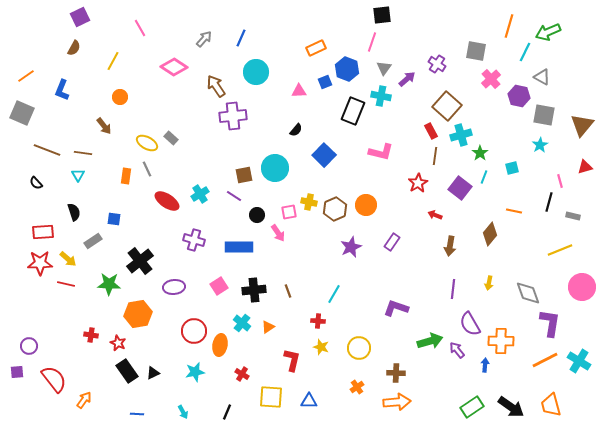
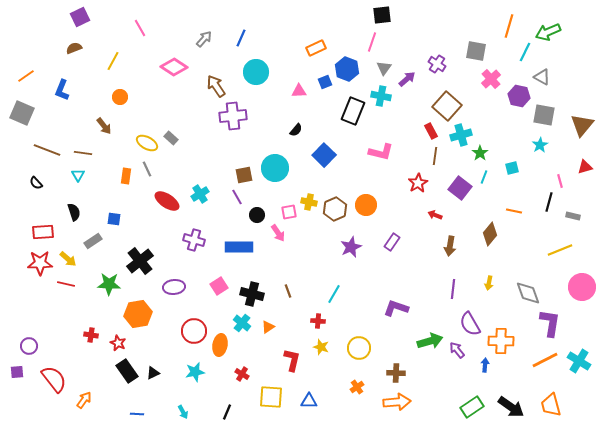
brown semicircle at (74, 48): rotated 140 degrees counterclockwise
purple line at (234, 196): moved 3 px right, 1 px down; rotated 28 degrees clockwise
black cross at (254, 290): moved 2 px left, 4 px down; rotated 20 degrees clockwise
